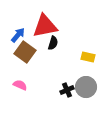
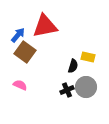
black semicircle: moved 20 px right, 23 px down
